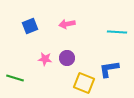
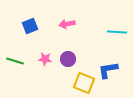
purple circle: moved 1 px right, 1 px down
blue L-shape: moved 1 px left, 1 px down
green line: moved 17 px up
